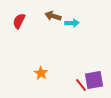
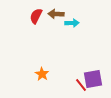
brown arrow: moved 3 px right, 2 px up; rotated 14 degrees counterclockwise
red semicircle: moved 17 px right, 5 px up
orange star: moved 1 px right, 1 px down
purple square: moved 1 px left, 1 px up
